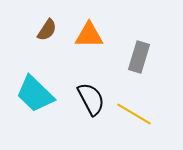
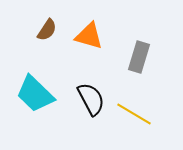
orange triangle: moved 1 px down; rotated 16 degrees clockwise
